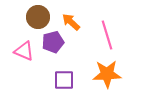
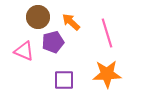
pink line: moved 2 px up
